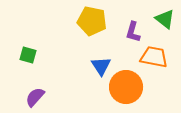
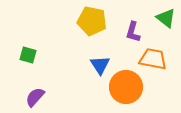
green triangle: moved 1 px right, 1 px up
orange trapezoid: moved 1 px left, 2 px down
blue triangle: moved 1 px left, 1 px up
